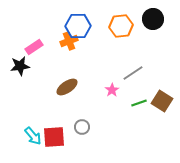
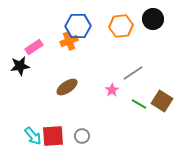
green line: moved 1 px down; rotated 49 degrees clockwise
gray circle: moved 9 px down
red square: moved 1 px left, 1 px up
